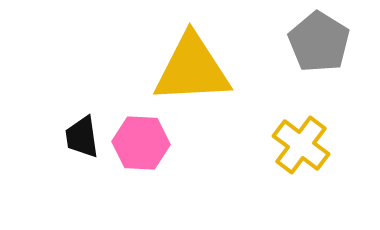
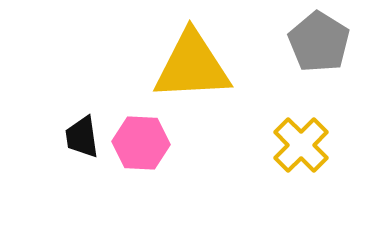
yellow triangle: moved 3 px up
yellow cross: rotated 8 degrees clockwise
